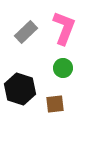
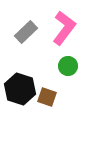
pink L-shape: rotated 16 degrees clockwise
green circle: moved 5 px right, 2 px up
brown square: moved 8 px left, 7 px up; rotated 24 degrees clockwise
